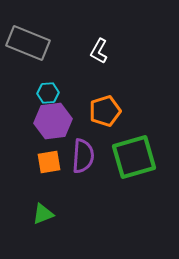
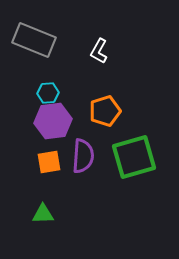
gray rectangle: moved 6 px right, 3 px up
green triangle: rotated 20 degrees clockwise
